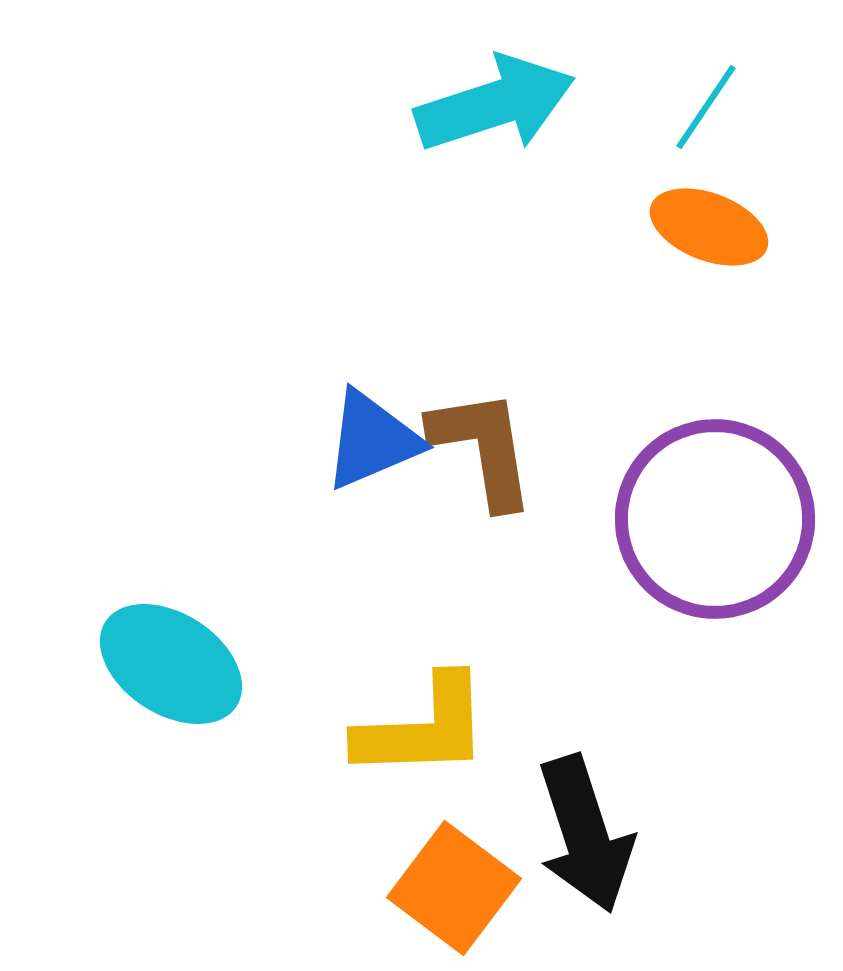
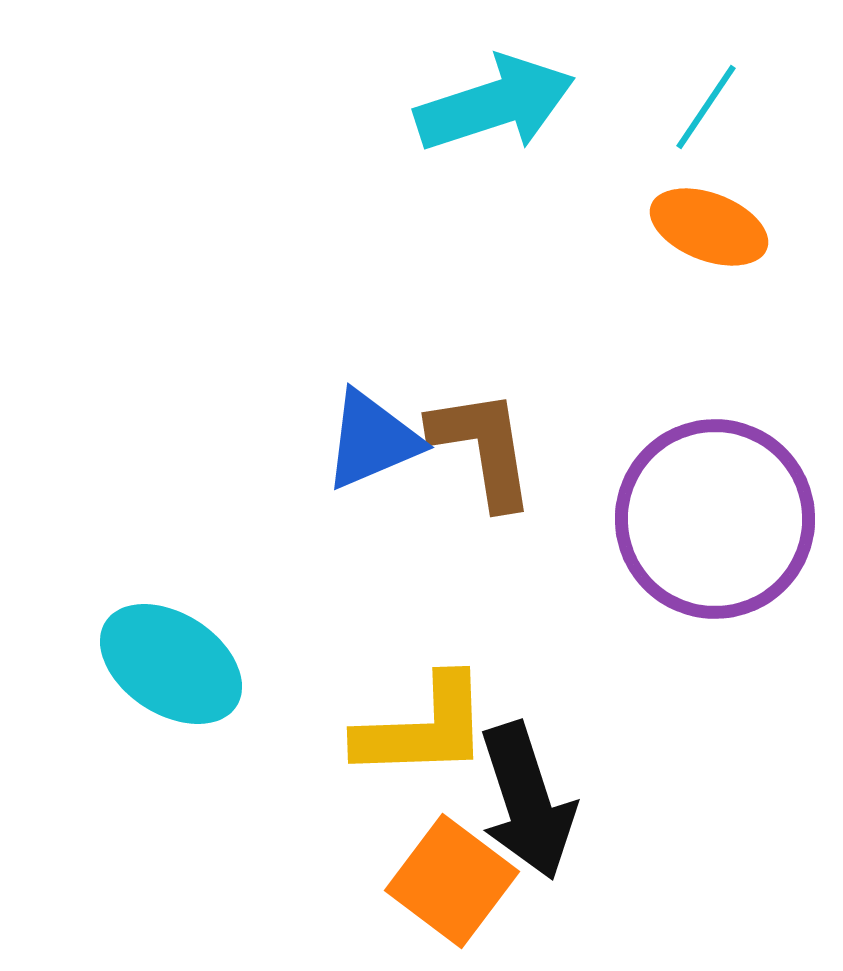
black arrow: moved 58 px left, 33 px up
orange square: moved 2 px left, 7 px up
